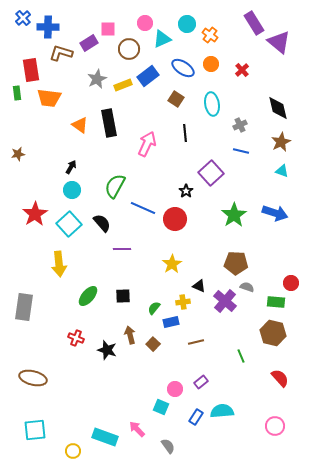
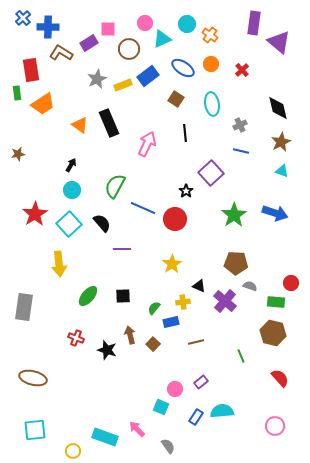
purple rectangle at (254, 23): rotated 40 degrees clockwise
brown L-shape at (61, 53): rotated 15 degrees clockwise
orange trapezoid at (49, 98): moved 6 px left, 6 px down; rotated 40 degrees counterclockwise
black rectangle at (109, 123): rotated 12 degrees counterclockwise
black arrow at (71, 167): moved 2 px up
gray semicircle at (247, 287): moved 3 px right, 1 px up
